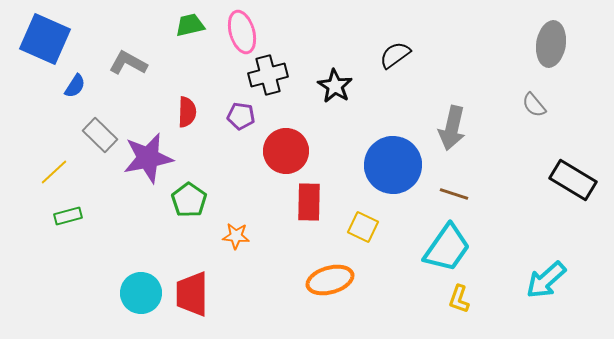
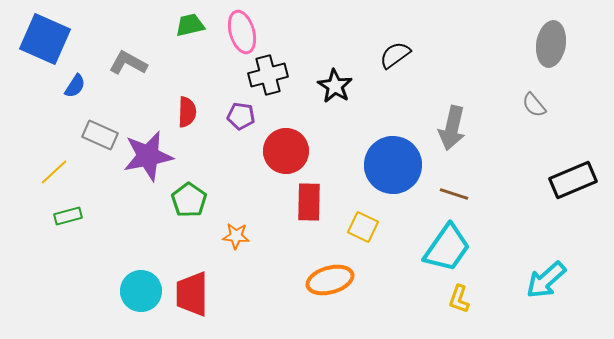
gray rectangle: rotated 20 degrees counterclockwise
purple star: moved 2 px up
black rectangle: rotated 54 degrees counterclockwise
cyan circle: moved 2 px up
